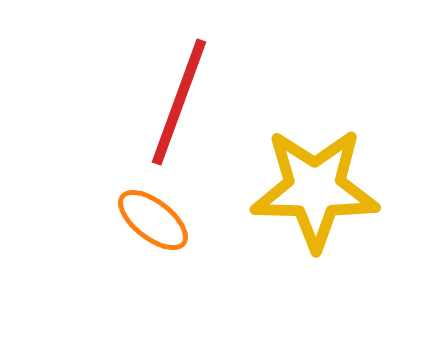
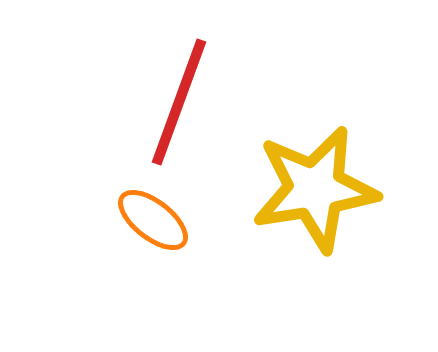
yellow star: rotated 10 degrees counterclockwise
